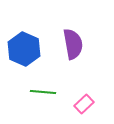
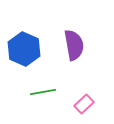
purple semicircle: moved 1 px right, 1 px down
green line: rotated 15 degrees counterclockwise
